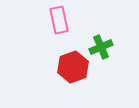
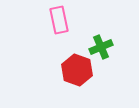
red hexagon: moved 4 px right, 3 px down; rotated 20 degrees counterclockwise
